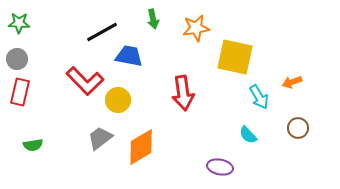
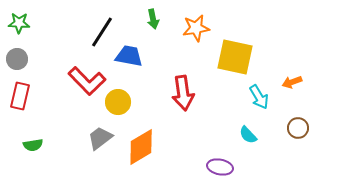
black line: rotated 28 degrees counterclockwise
red L-shape: moved 2 px right
red rectangle: moved 4 px down
yellow circle: moved 2 px down
